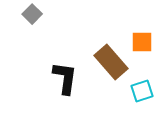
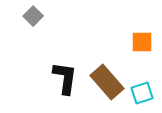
gray square: moved 1 px right, 2 px down
brown rectangle: moved 4 px left, 20 px down
cyan square: moved 2 px down
